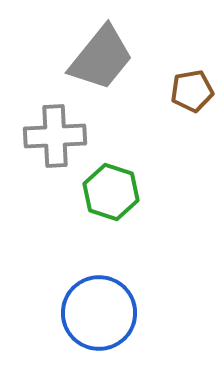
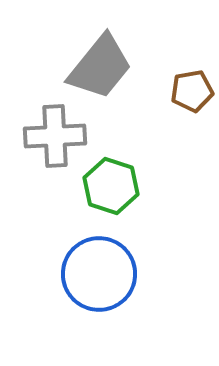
gray trapezoid: moved 1 px left, 9 px down
green hexagon: moved 6 px up
blue circle: moved 39 px up
